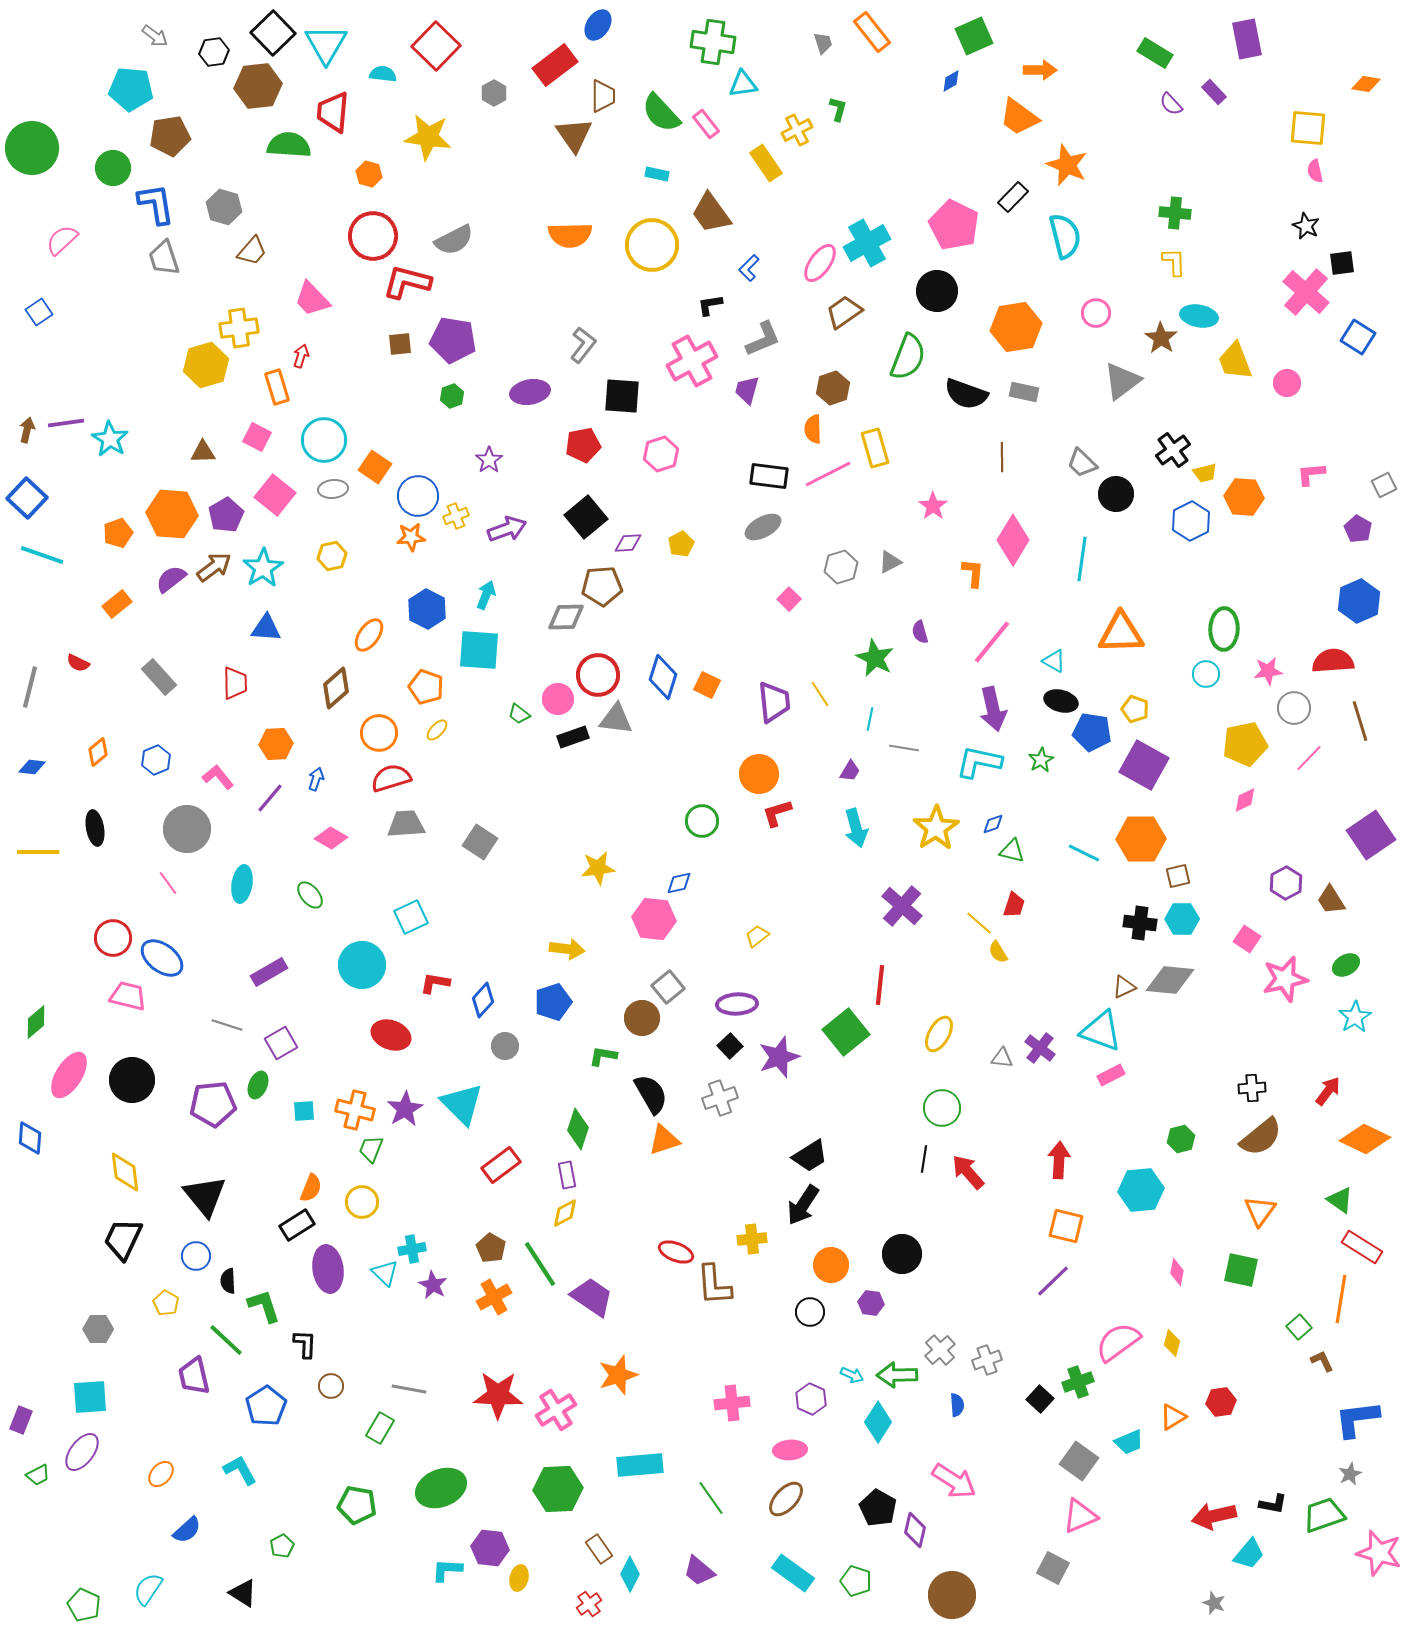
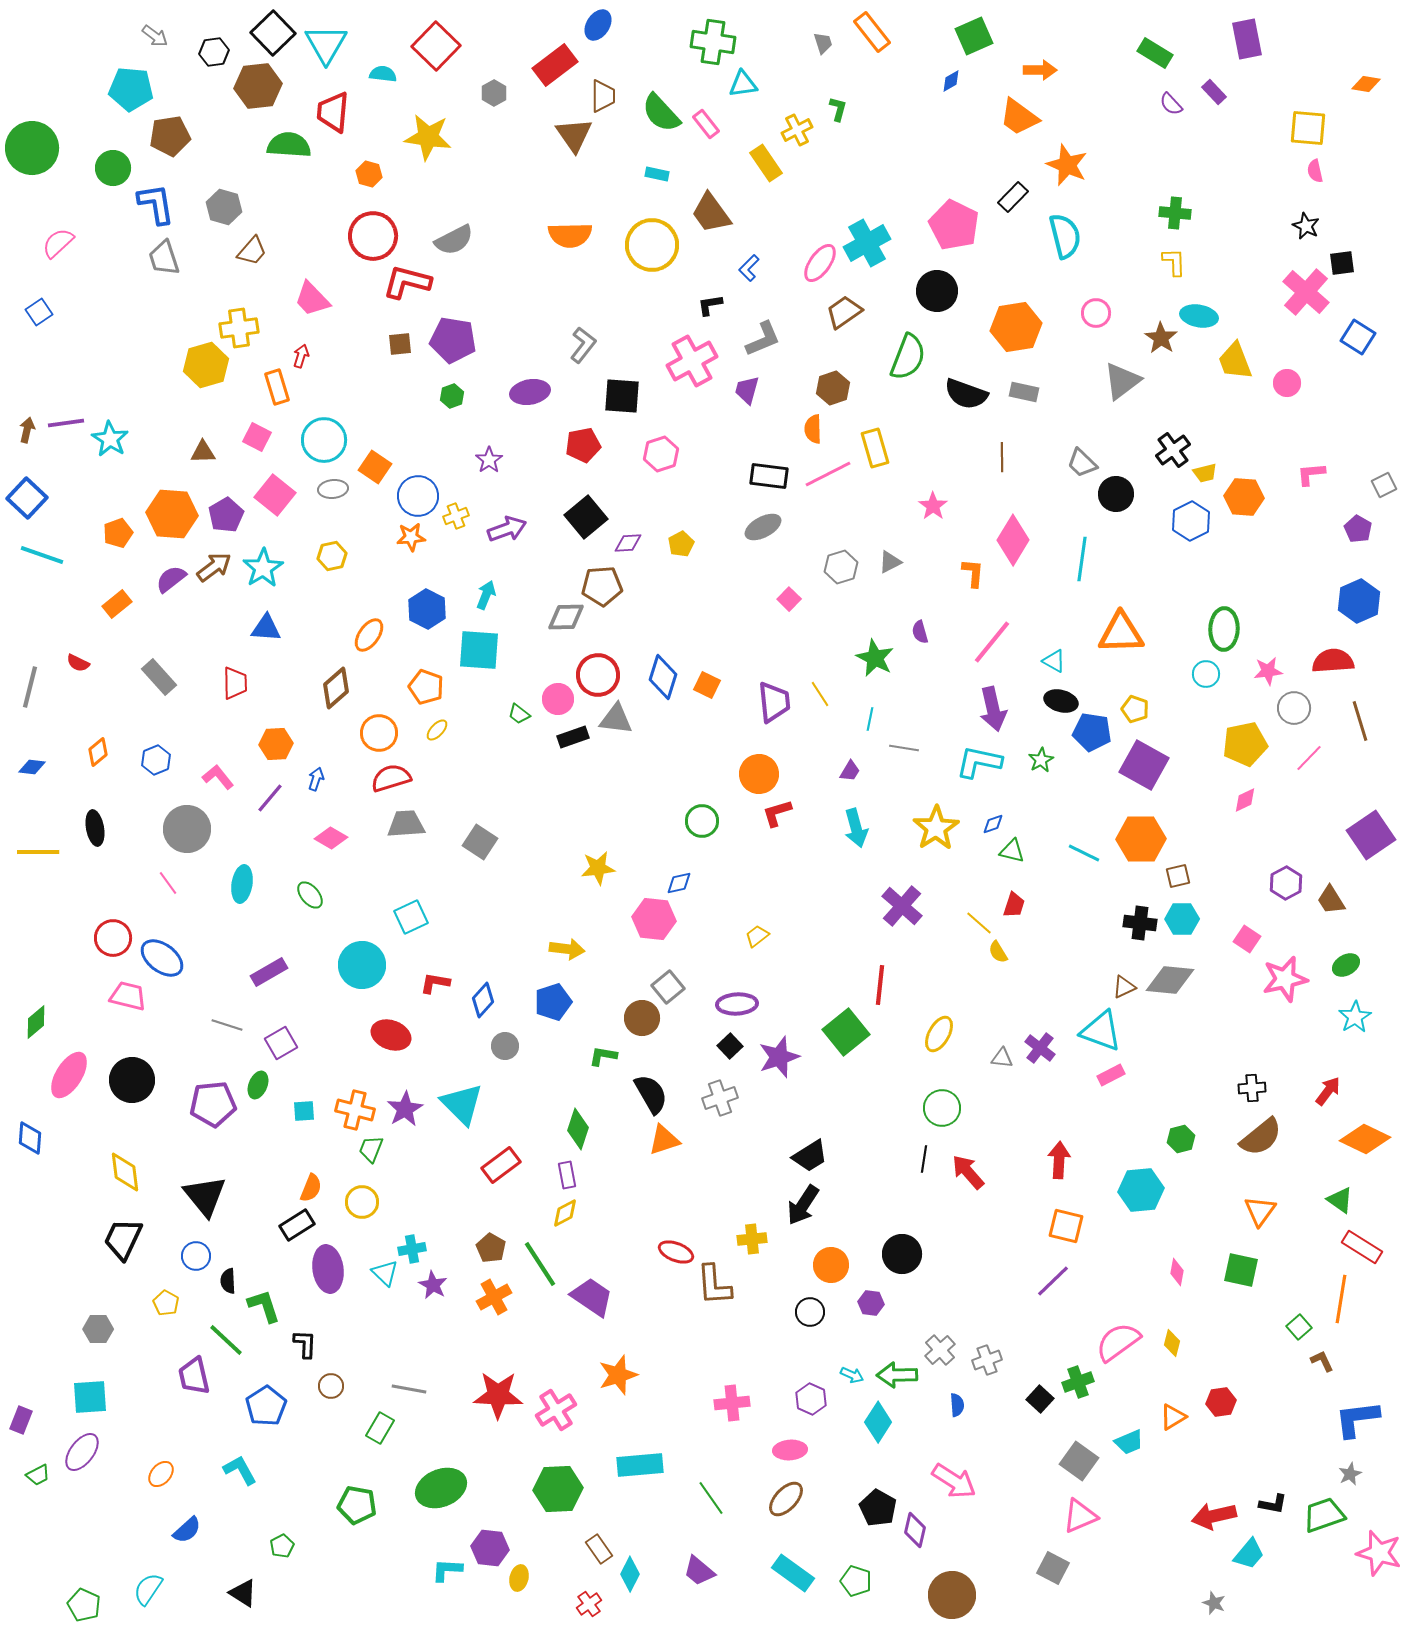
pink semicircle at (62, 240): moved 4 px left, 3 px down
